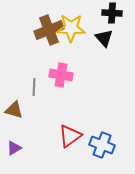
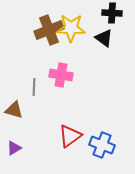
black triangle: rotated 12 degrees counterclockwise
